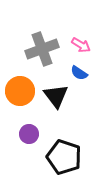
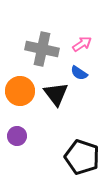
pink arrow: moved 1 px right, 1 px up; rotated 66 degrees counterclockwise
gray cross: rotated 32 degrees clockwise
black triangle: moved 2 px up
purple circle: moved 12 px left, 2 px down
black pentagon: moved 18 px right
